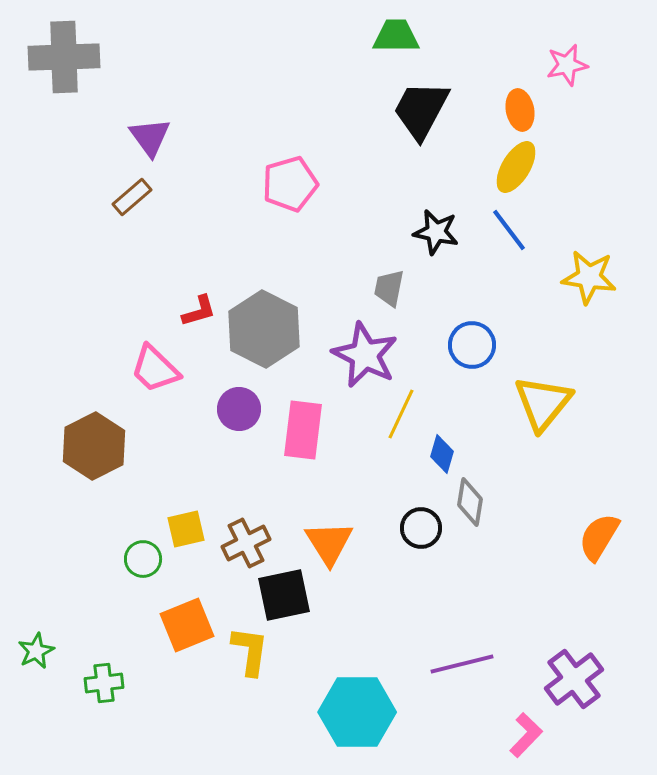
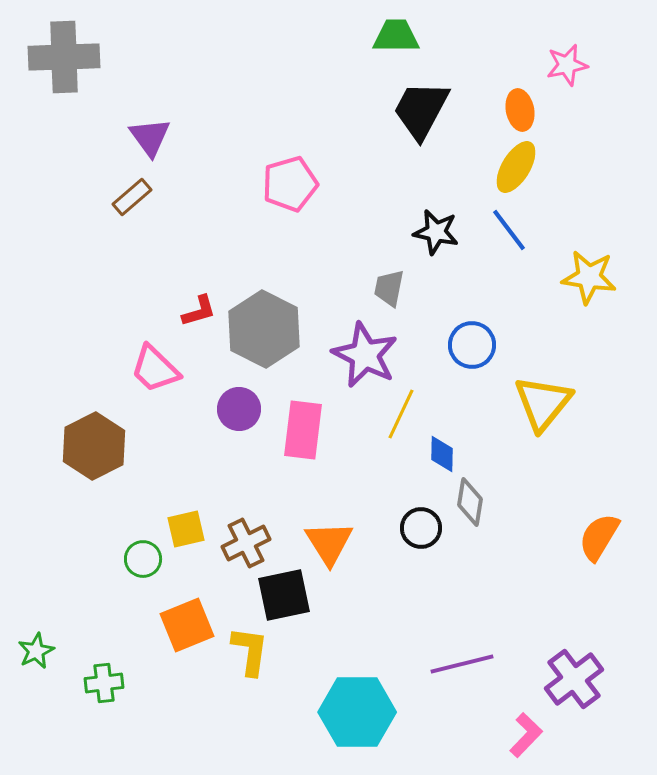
blue diamond: rotated 15 degrees counterclockwise
